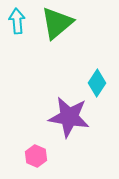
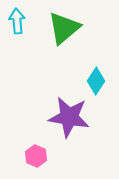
green triangle: moved 7 px right, 5 px down
cyan diamond: moved 1 px left, 2 px up
